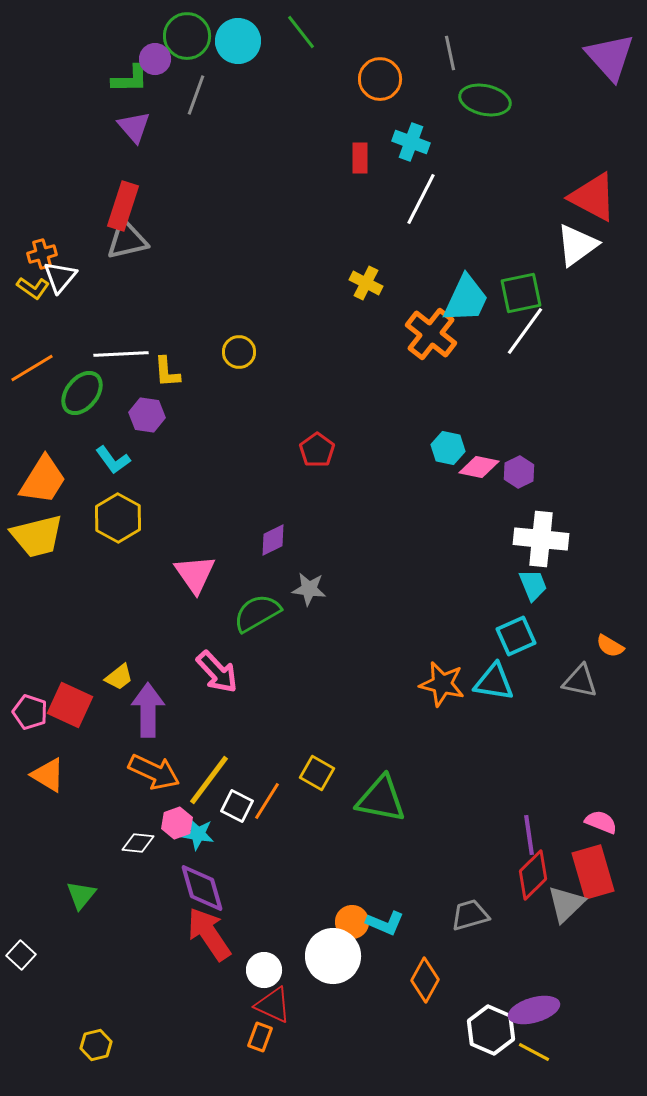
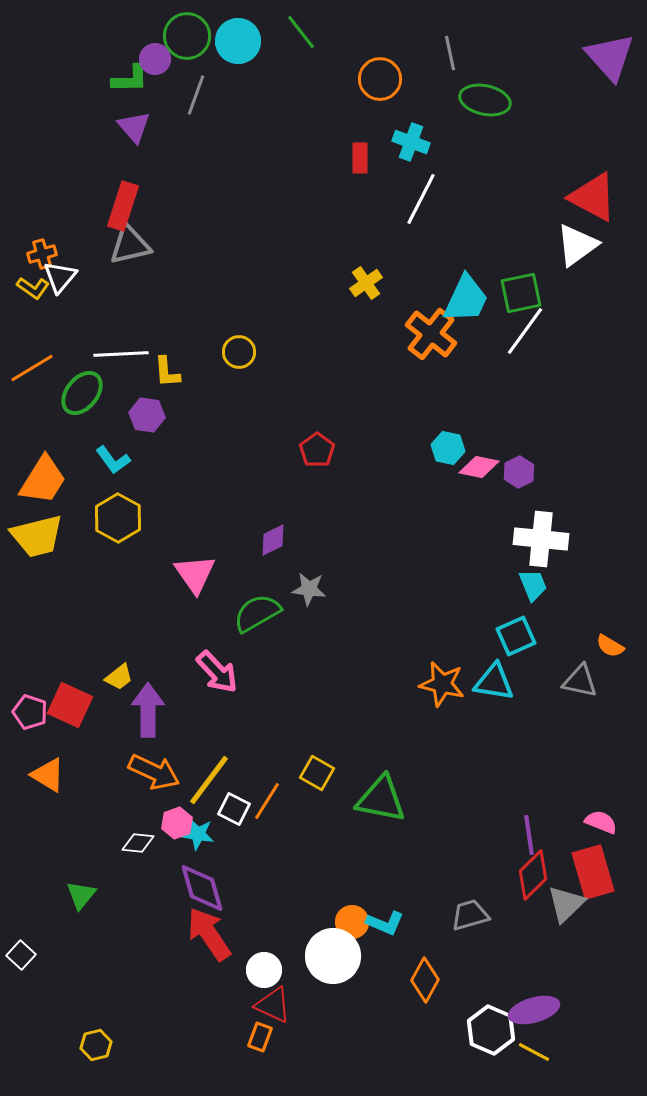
gray triangle at (127, 240): moved 3 px right, 5 px down
yellow cross at (366, 283): rotated 28 degrees clockwise
white square at (237, 806): moved 3 px left, 3 px down
